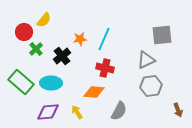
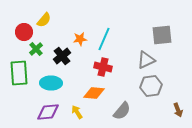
red cross: moved 2 px left, 1 px up
green rectangle: moved 2 px left, 9 px up; rotated 45 degrees clockwise
orange diamond: moved 1 px down
gray semicircle: moved 3 px right; rotated 12 degrees clockwise
